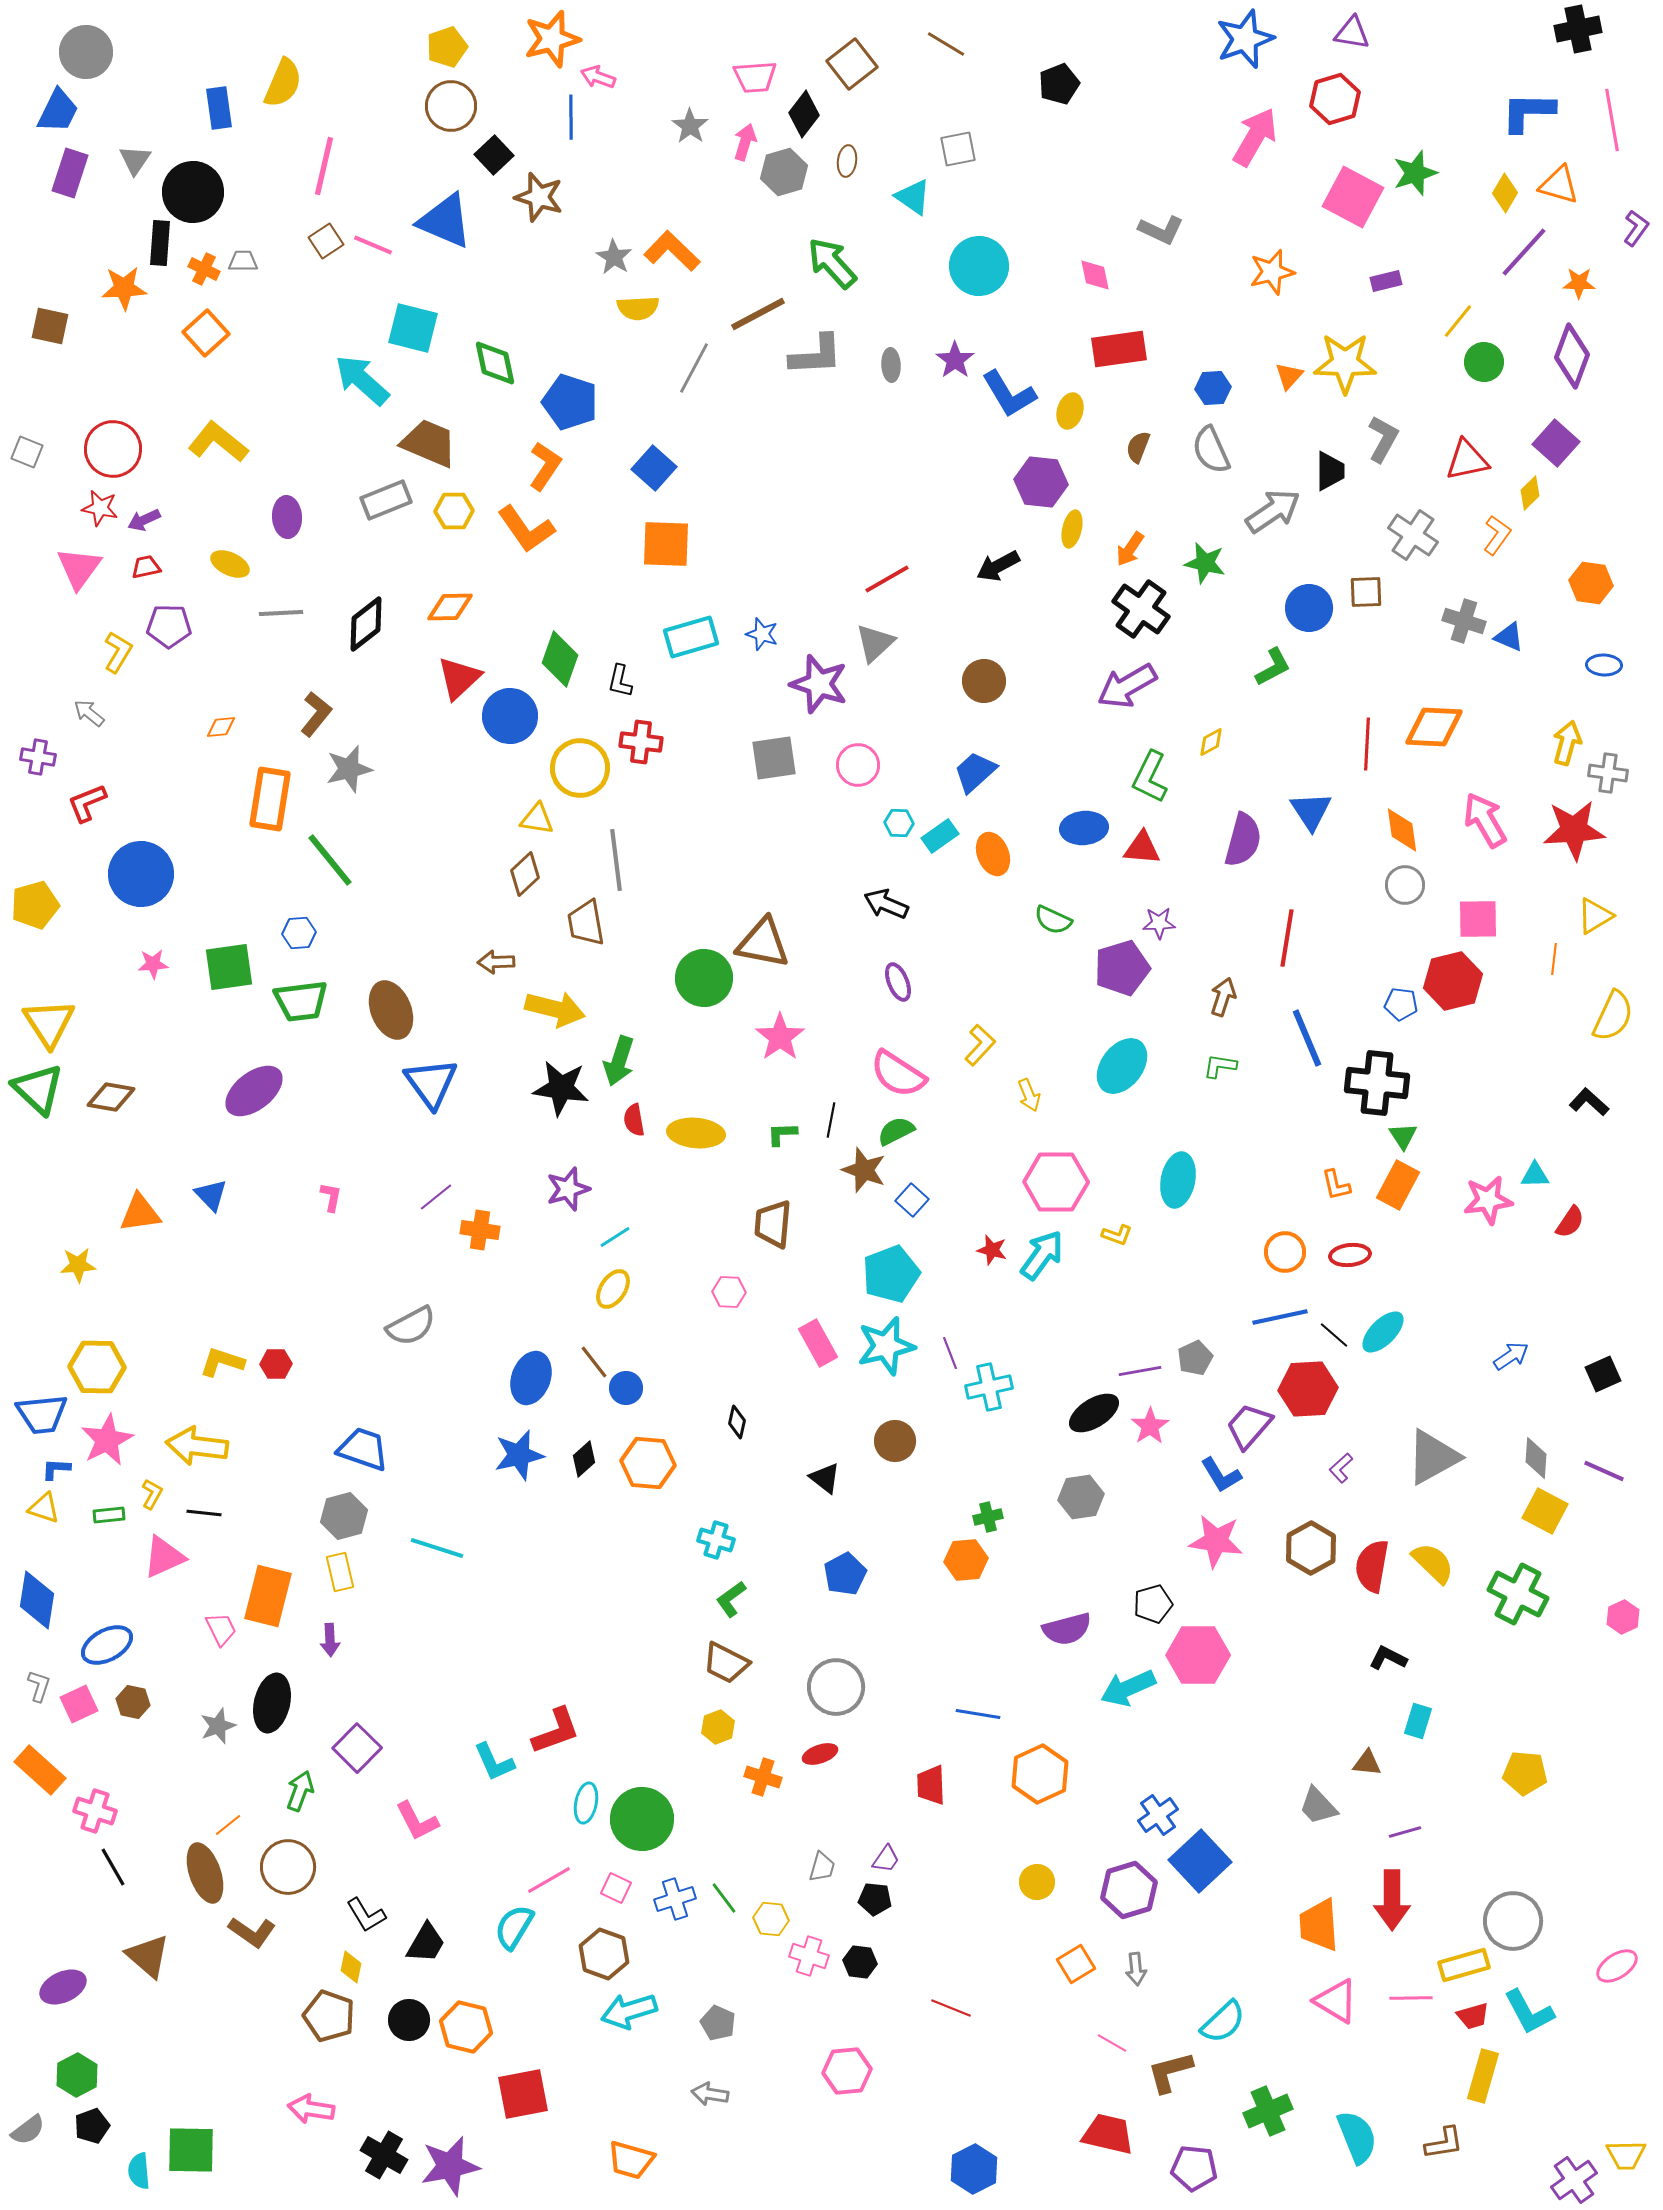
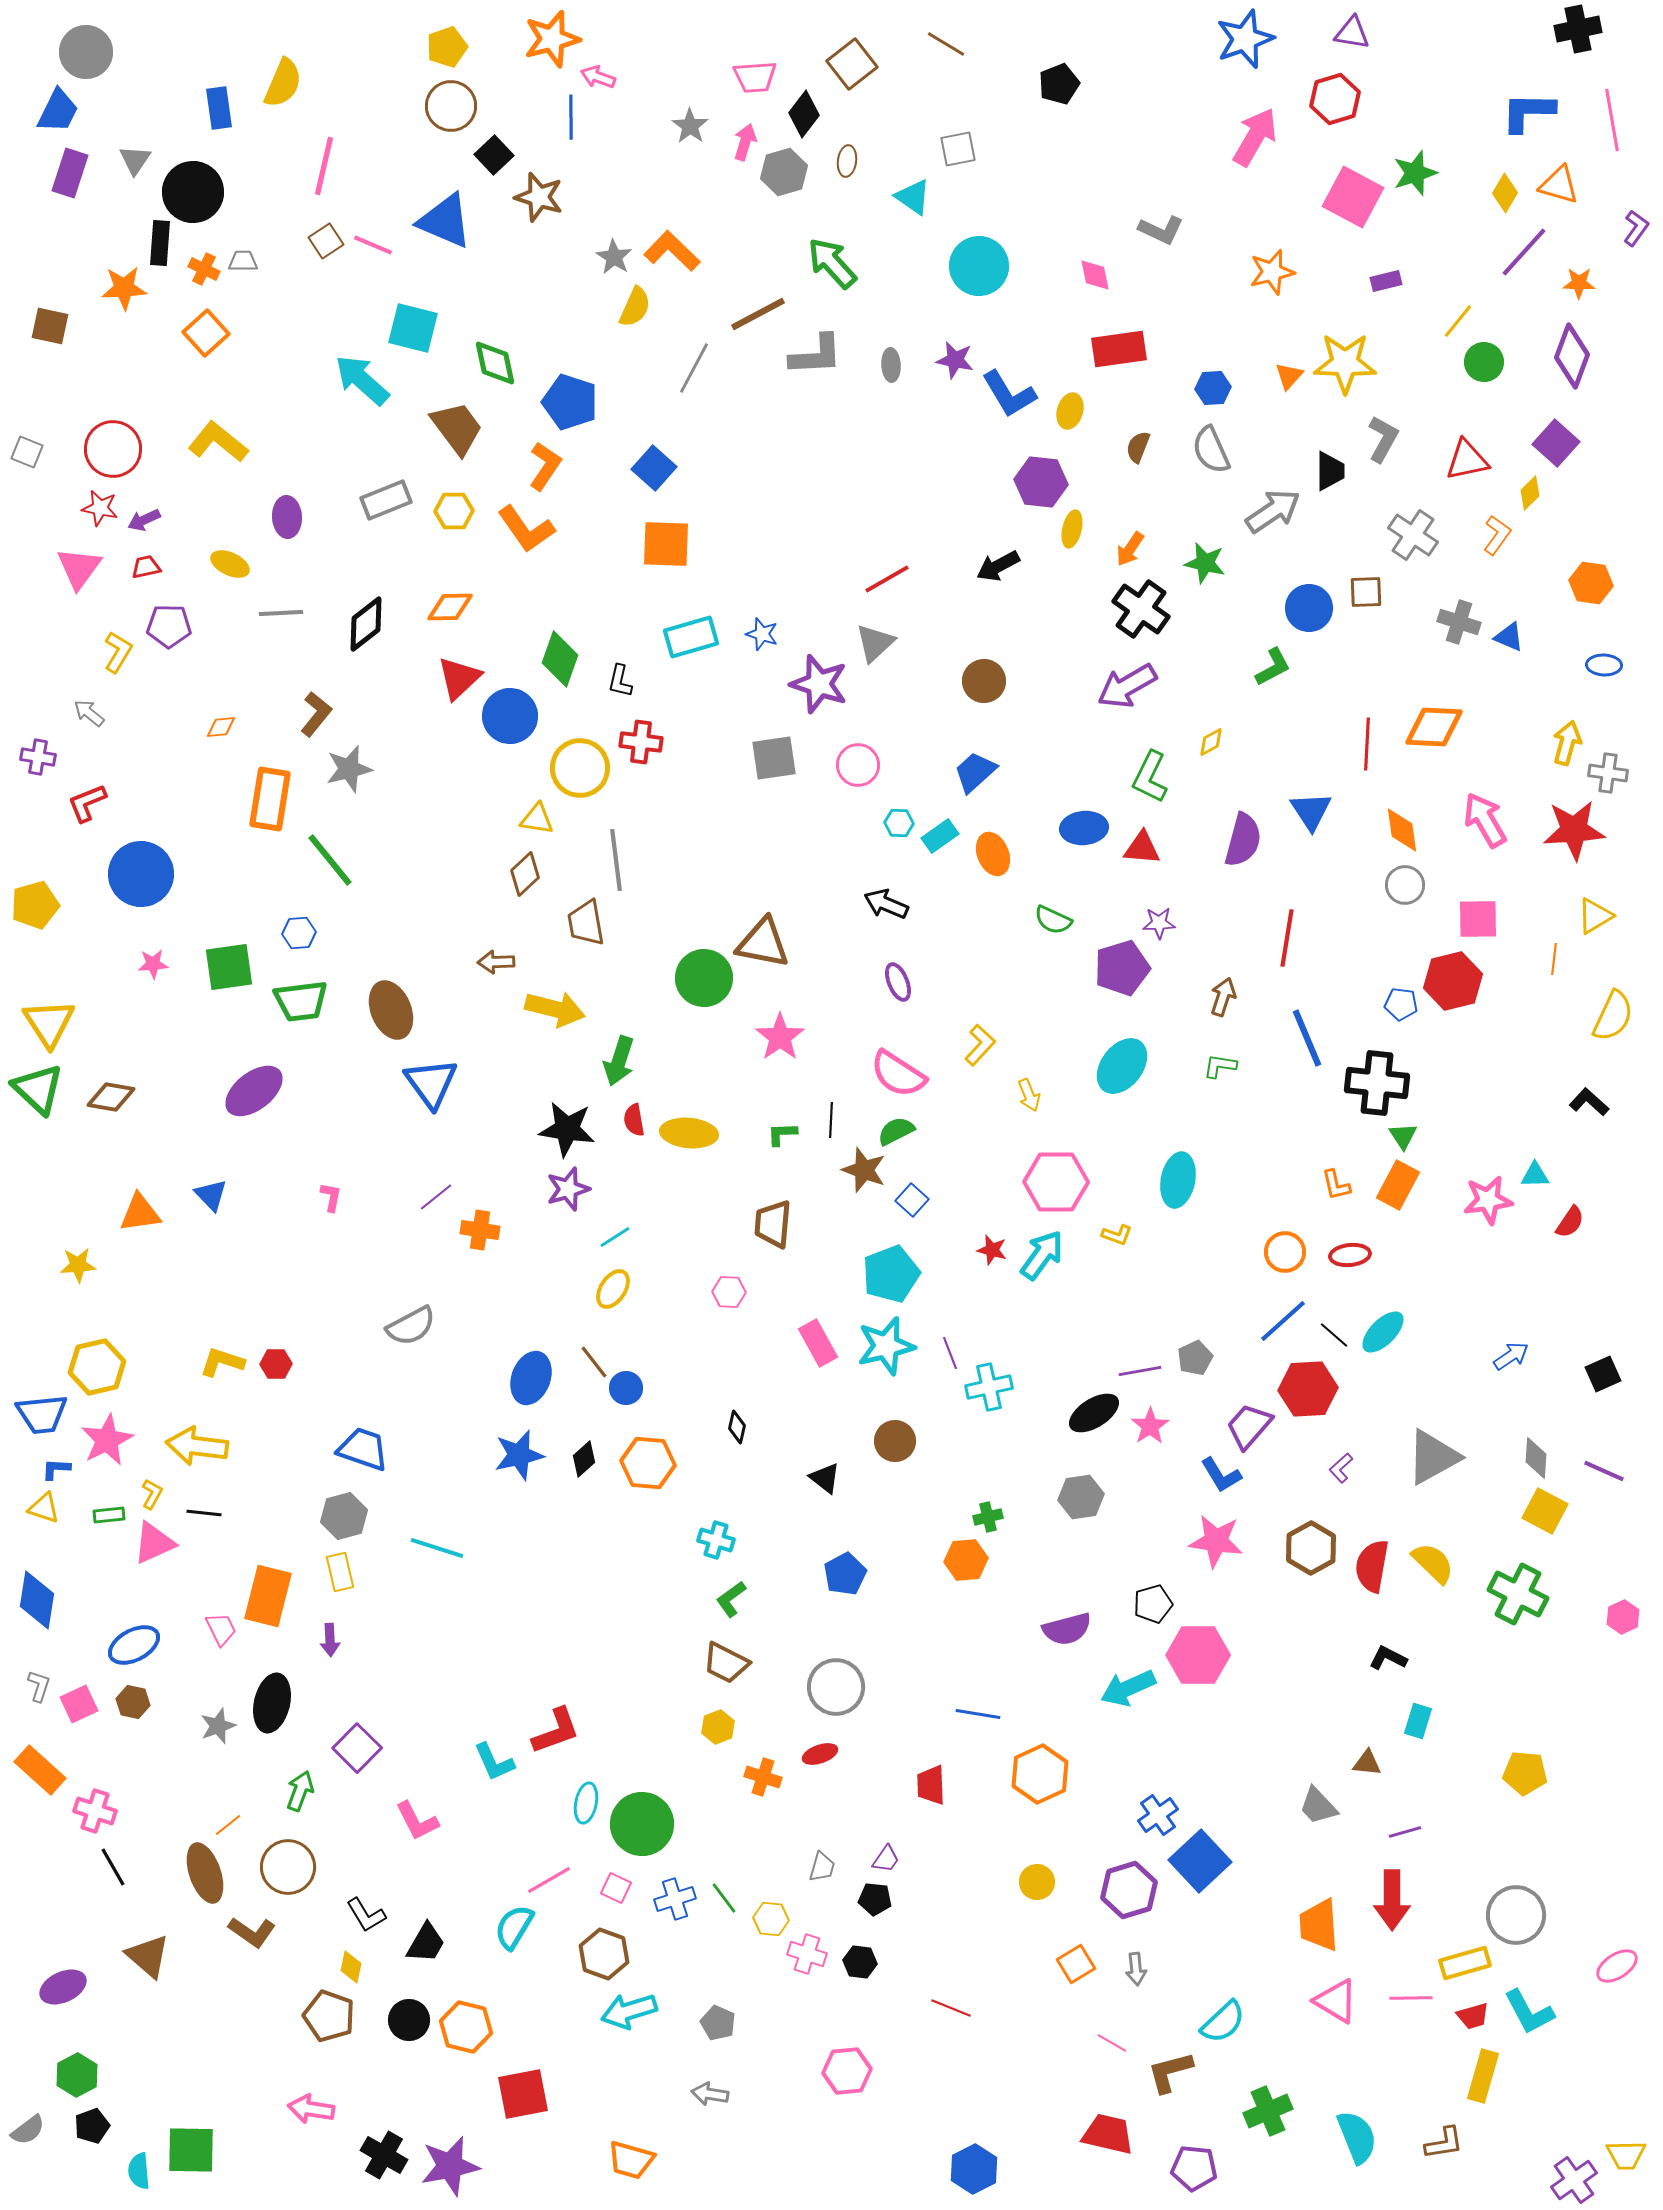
yellow semicircle at (638, 308): moved 3 px left, 1 px up; rotated 63 degrees counterclockwise
purple star at (955, 360): rotated 24 degrees counterclockwise
brown trapezoid at (429, 443): moved 28 px right, 15 px up; rotated 30 degrees clockwise
gray cross at (1464, 621): moved 5 px left, 1 px down
black star at (561, 1088): moved 6 px right, 41 px down
black line at (831, 1120): rotated 8 degrees counterclockwise
yellow ellipse at (696, 1133): moved 7 px left
blue line at (1280, 1317): moved 3 px right, 4 px down; rotated 30 degrees counterclockwise
yellow hexagon at (97, 1367): rotated 14 degrees counterclockwise
black diamond at (737, 1422): moved 5 px down
pink triangle at (164, 1557): moved 10 px left, 14 px up
blue ellipse at (107, 1645): moved 27 px right
green circle at (642, 1819): moved 5 px down
gray circle at (1513, 1921): moved 3 px right, 6 px up
pink cross at (809, 1956): moved 2 px left, 2 px up
yellow rectangle at (1464, 1965): moved 1 px right, 2 px up
